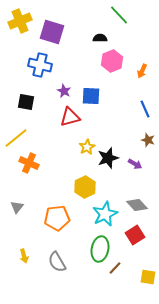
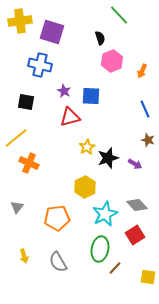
yellow cross: rotated 15 degrees clockwise
black semicircle: rotated 72 degrees clockwise
gray semicircle: moved 1 px right
